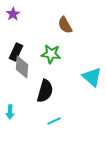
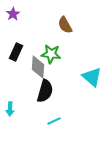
gray diamond: moved 16 px right
cyan arrow: moved 3 px up
